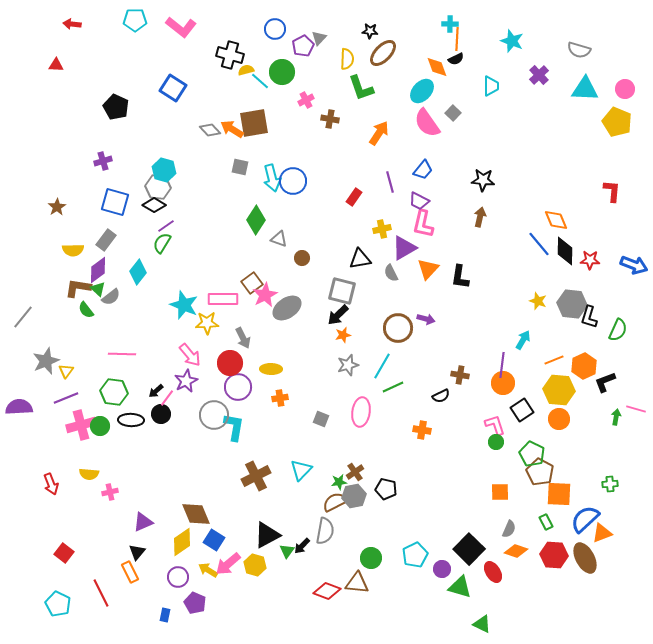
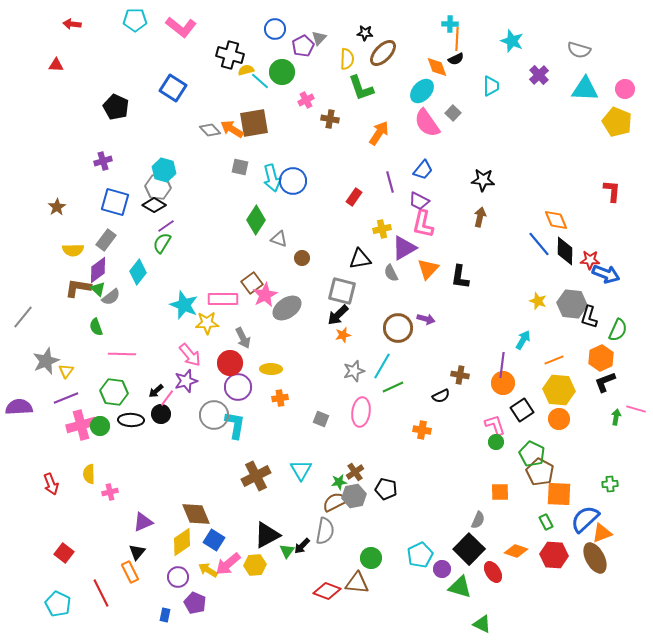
black star at (370, 31): moved 5 px left, 2 px down
blue arrow at (634, 265): moved 28 px left, 9 px down
green semicircle at (86, 310): moved 10 px right, 17 px down; rotated 18 degrees clockwise
gray star at (348, 365): moved 6 px right, 6 px down
orange hexagon at (584, 366): moved 17 px right, 8 px up
purple star at (186, 381): rotated 10 degrees clockwise
cyan L-shape at (234, 427): moved 1 px right, 2 px up
cyan triangle at (301, 470): rotated 15 degrees counterclockwise
yellow semicircle at (89, 474): rotated 84 degrees clockwise
gray semicircle at (509, 529): moved 31 px left, 9 px up
cyan pentagon at (415, 555): moved 5 px right
brown ellipse at (585, 558): moved 10 px right
yellow hexagon at (255, 565): rotated 20 degrees counterclockwise
